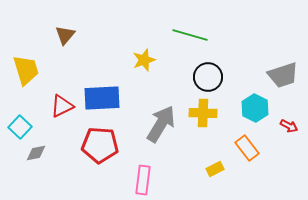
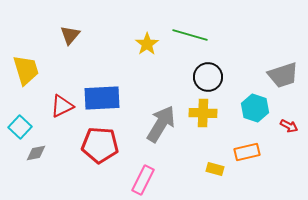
brown triangle: moved 5 px right
yellow star: moved 3 px right, 16 px up; rotated 15 degrees counterclockwise
cyan hexagon: rotated 8 degrees counterclockwise
orange rectangle: moved 4 px down; rotated 65 degrees counterclockwise
yellow rectangle: rotated 42 degrees clockwise
pink rectangle: rotated 20 degrees clockwise
